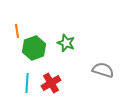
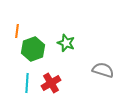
orange line: rotated 16 degrees clockwise
green hexagon: moved 1 px left, 1 px down
